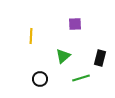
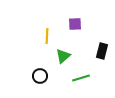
yellow line: moved 16 px right
black rectangle: moved 2 px right, 7 px up
black circle: moved 3 px up
